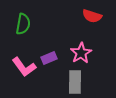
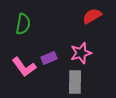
red semicircle: rotated 132 degrees clockwise
pink star: rotated 15 degrees clockwise
